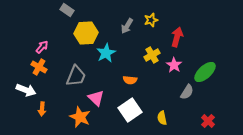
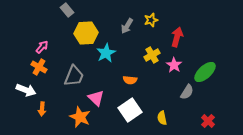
gray rectangle: rotated 16 degrees clockwise
gray trapezoid: moved 2 px left
